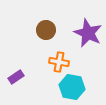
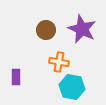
purple star: moved 6 px left, 4 px up
purple rectangle: rotated 56 degrees counterclockwise
